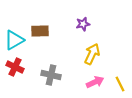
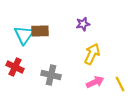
cyan triangle: moved 10 px right, 5 px up; rotated 25 degrees counterclockwise
